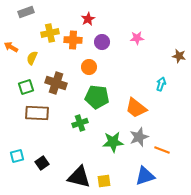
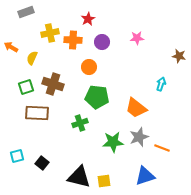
brown cross: moved 3 px left, 1 px down
orange line: moved 2 px up
black square: rotated 16 degrees counterclockwise
